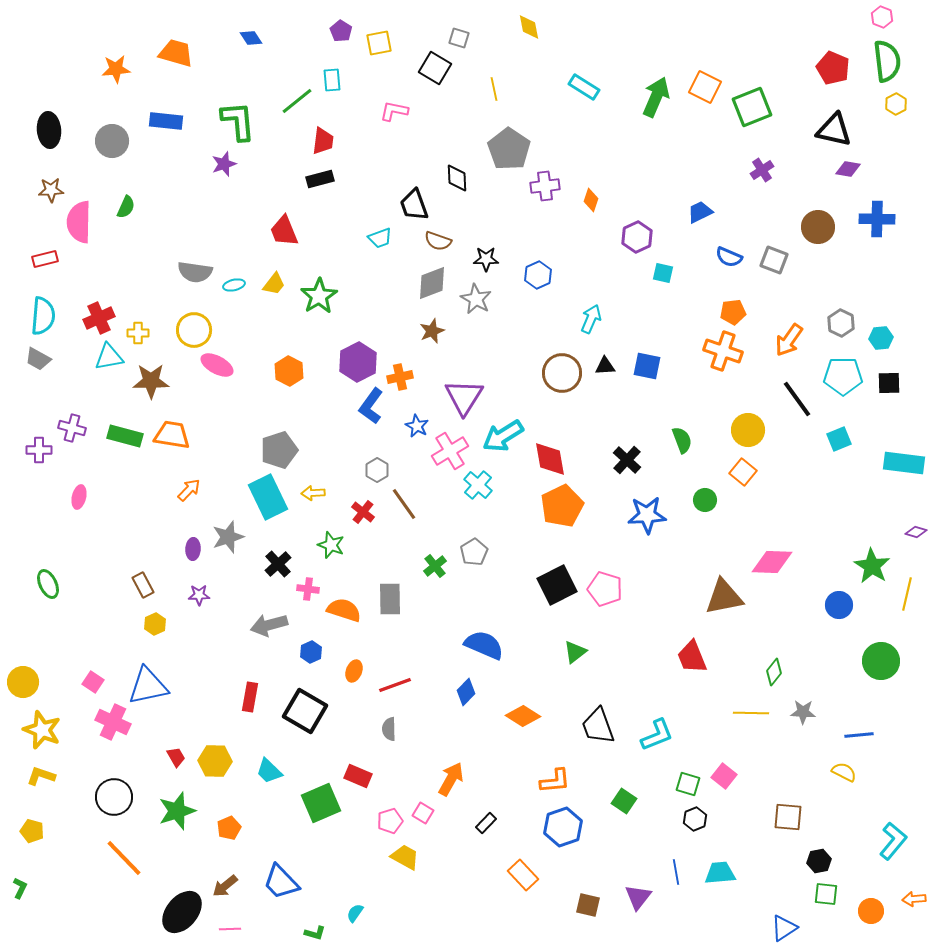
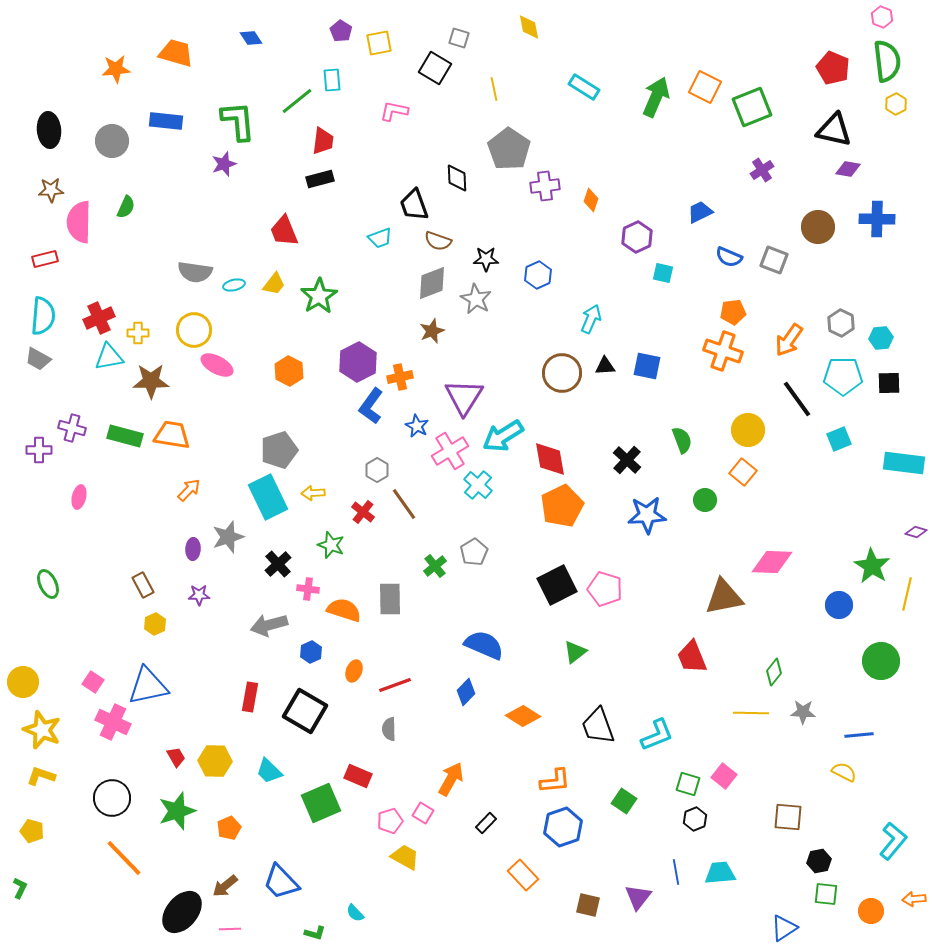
black circle at (114, 797): moved 2 px left, 1 px down
cyan semicircle at (355, 913): rotated 78 degrees counterclockwise
